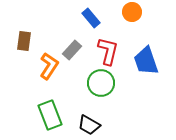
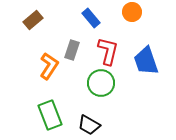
brown rectangle: moved 9 px right, 21 px up; rotated 42 degrees clockwise
gray rectangle: rotated 24 degrees counterclockwise
